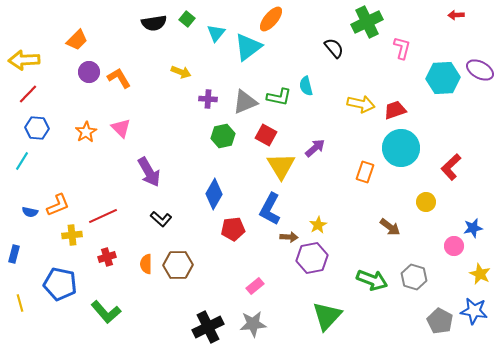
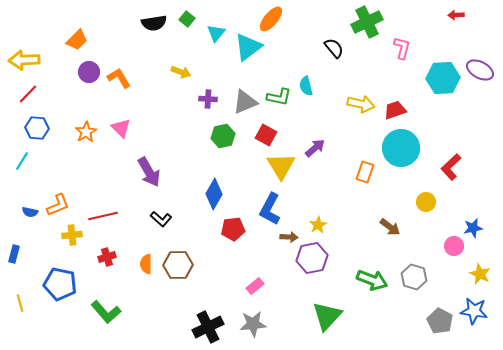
red line at (103, 216): rotated 12 degrees clockwise
